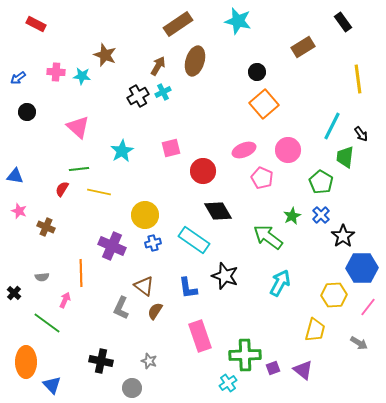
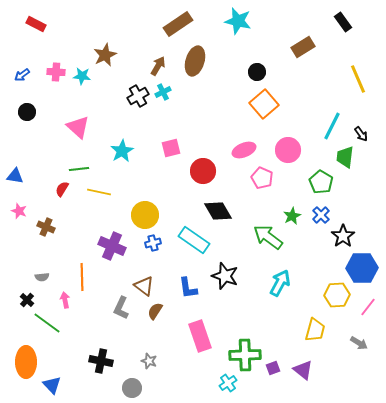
brown star at (105, 55): rotated 25 degrees clockwise
blue arrow at (18, 78): moved 4 px right, 3 px up
yellow line at (358, 79): rotated 16 degrees counterclockwise
orange line at (81, 273): moved 1 px right, 4 px down
black cross at (14, 293): moved 13 px right, 7 px down
yellow hexagon at (334, 295): moved 3 px right
pink arrow at (65, 300): rotated 35 degrees counterclockwise
